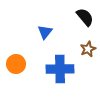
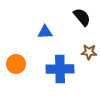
black semicircle: moved 3 px left
blue triangle: rotated 49 degrees clockwise
brown star: moved 1 px right, 3 px down; rotated 28 degrees clockwise
